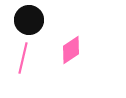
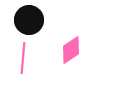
pink line: rotated 8 degrees counterclockwise
